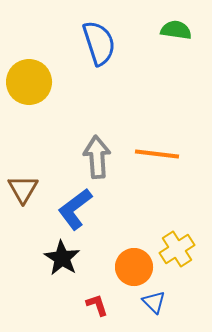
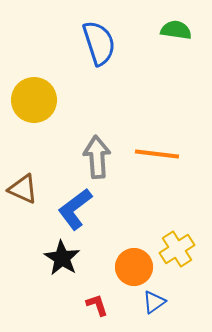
yellow circle: moved 5 px right, 18 px down
brown triangle: rotated 36 degrees counterclockwise
blue triangle: rotated 40 degrees clockwise
